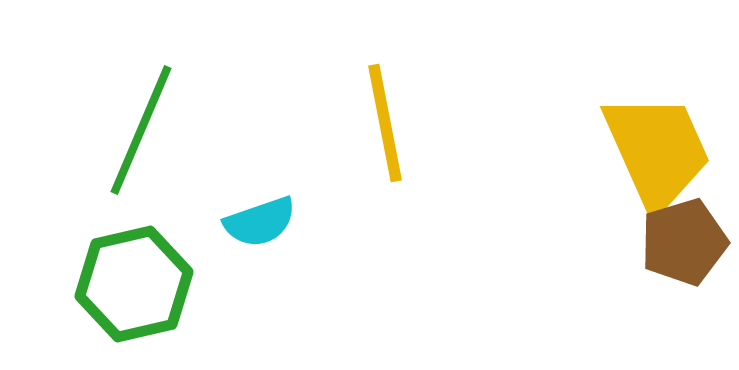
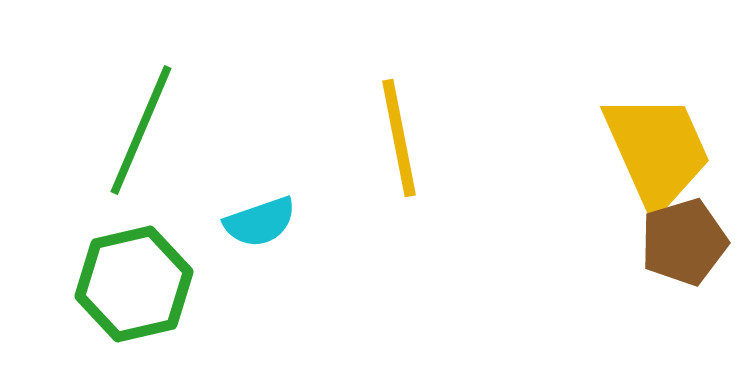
yellow line: moved 14 px right, 15 px down
